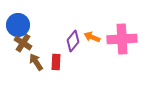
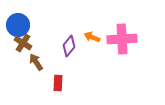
purple diamond: moved 4 px left, 5 px down
red rectangle: moved 2 px right, 21 px down
